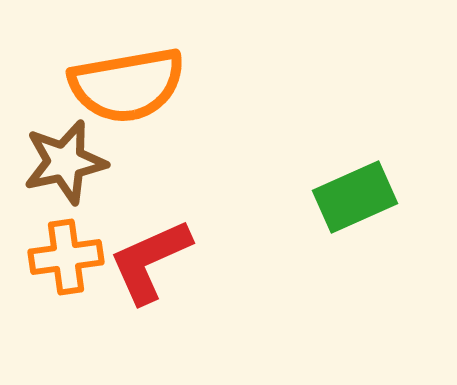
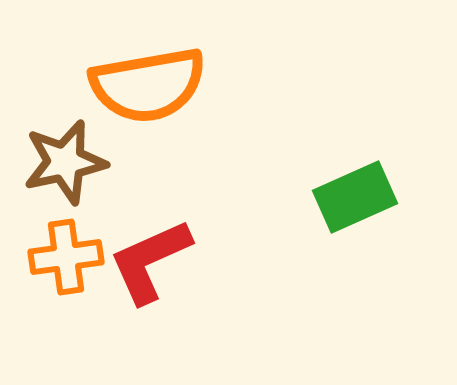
orange semicircle: moved 21 px right
